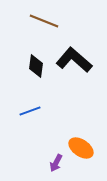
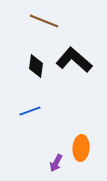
orange ellipse: rotated 60 degrees clockwise
